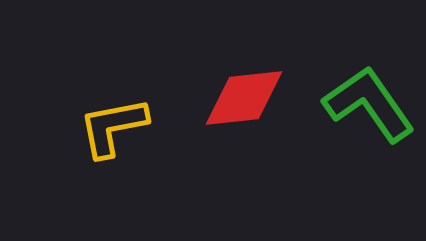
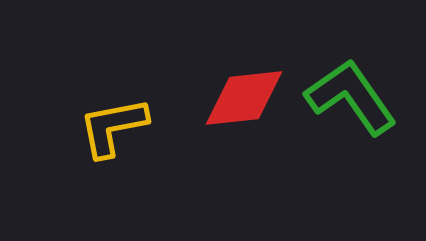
green L-shape: moved 18 px left, 7 px up
